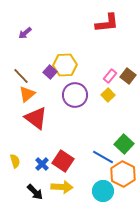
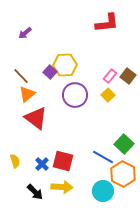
red square: rotated 20 degrees counterclockwise
